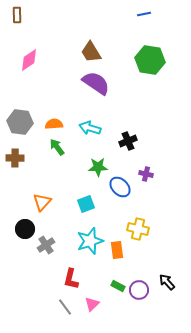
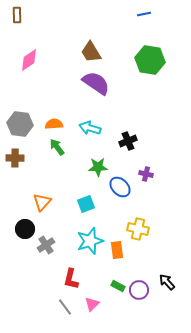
gray hexagon: moved 2 px down
